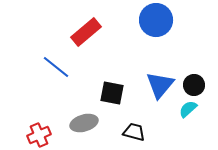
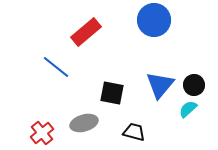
blue circle: moved 2 px left
red cross: moved 3 px right, 2 px up; rotated 15 degrees counterclockwise
